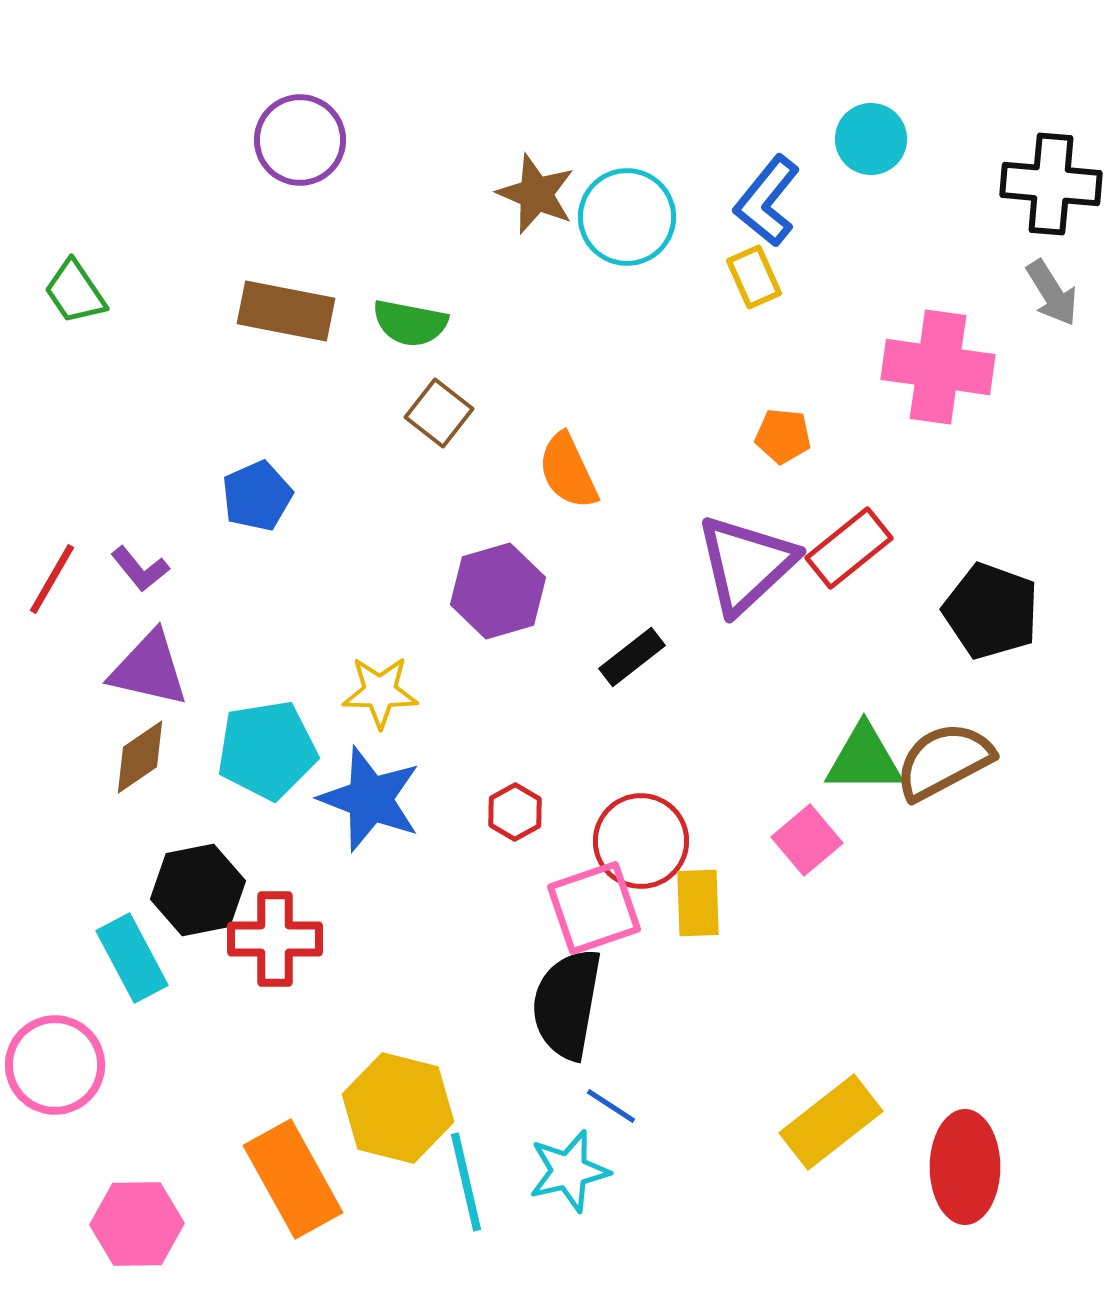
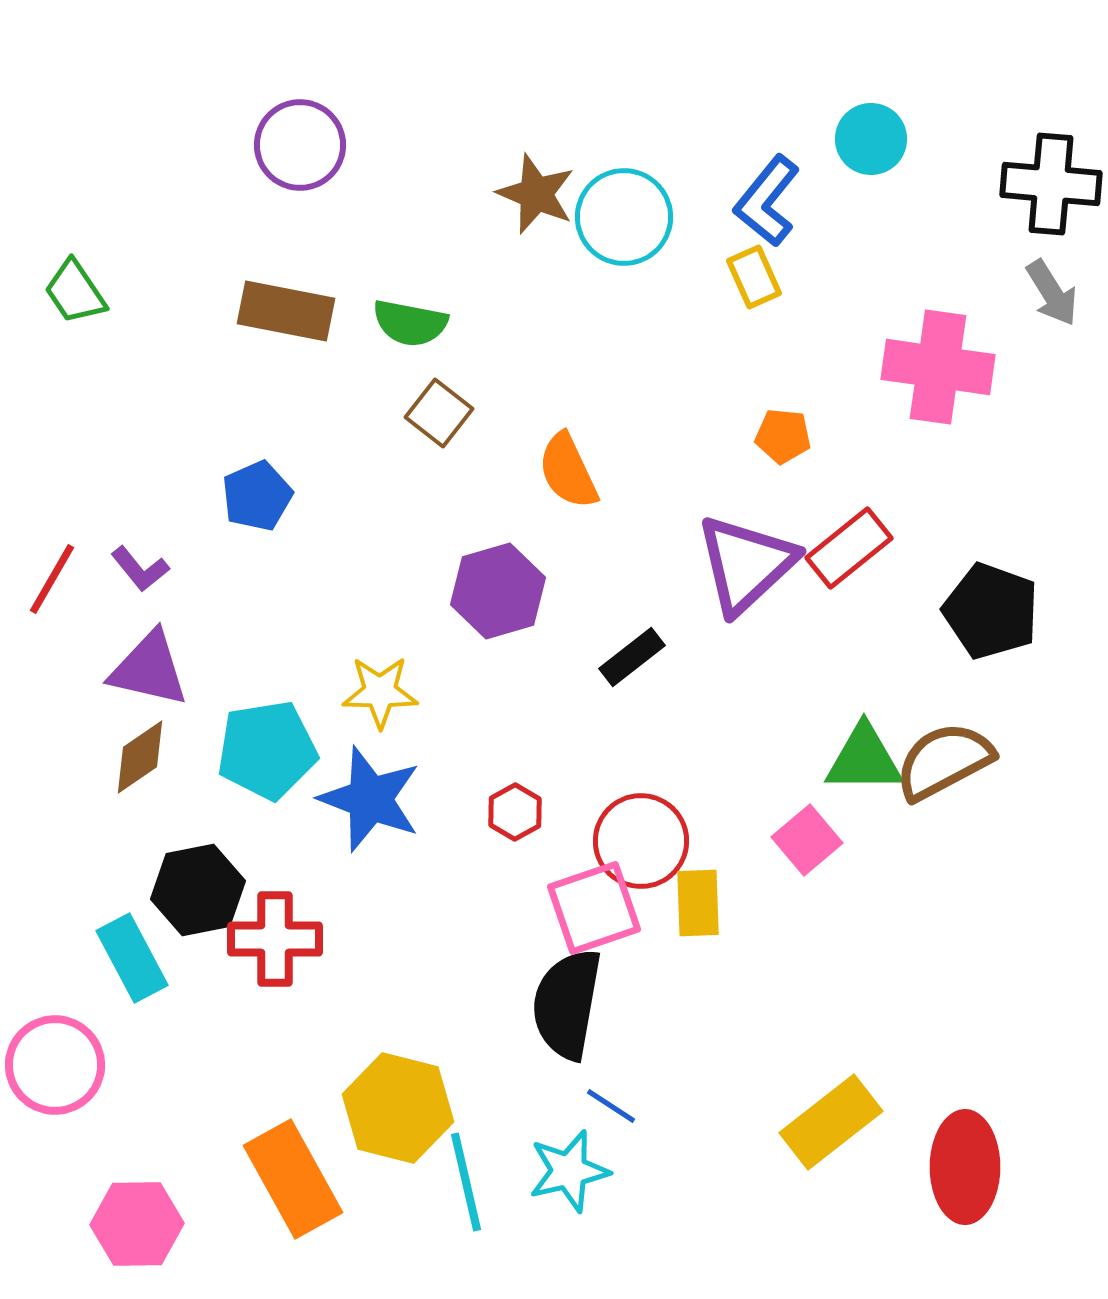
purple circle at (300, 140): moved 5 px down
cyan circle at (627, 217): moved 3 px left
